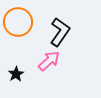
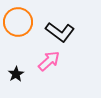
black L-shape: rotated 92 degrees clockwise
